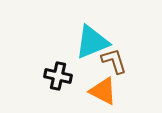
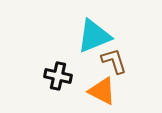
cyan triangle: moved 2 px right, 6 px up
orange triangle: moved 1 px left
